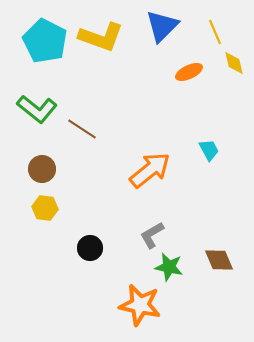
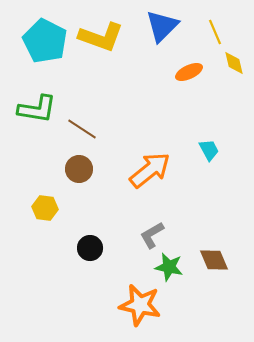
green L-shape: rotated 30 degrees counterclockwise
brown circle: moved 37 px right
brown diamond: moved 5 px left
